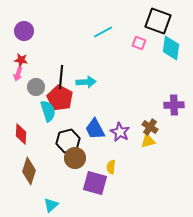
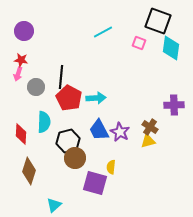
cyan arrow: moved 10 px right, 16 px down
red pentagon: moved 9 px right
cyan semicircle: moved 4 px left, 11 px down; rotated 20 degrees clockwise
blue trapezoid: moved 4 px right, 1 px down
cyan triangle: moved 3 px right
